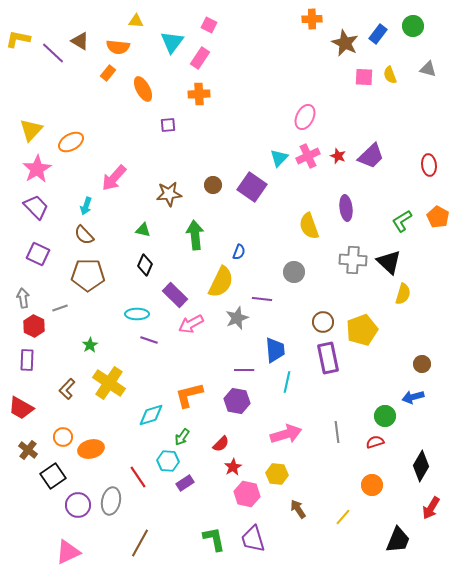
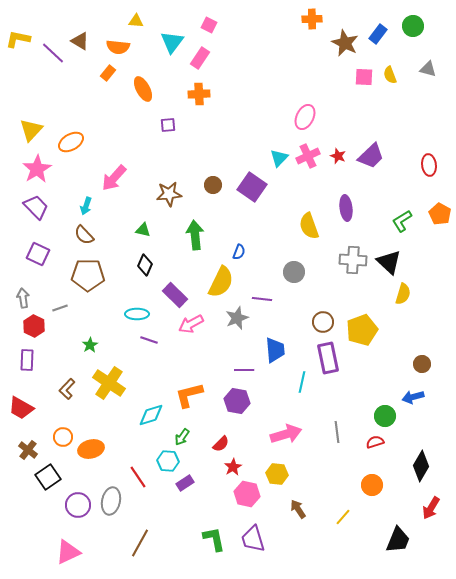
orange pentagon at (438, 217): moved 2 px right, 3 px up
cyan line at (287, 382): moved 15 px right
black square at (53, 476): moved 5 px left, 1 px down
